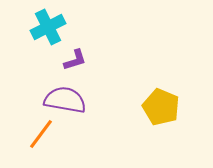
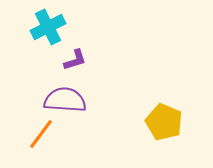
purple semicircle: rotated 6 degrees counterclockwise
yellow pentagon: moved 3 px right, 15 px down
